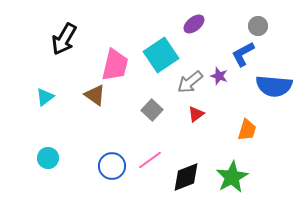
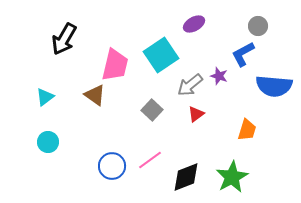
purple ellipse: rotated 10 degrees clockwise
gray arrow: moved 3 px down
cyan circle: moved 16 px up
